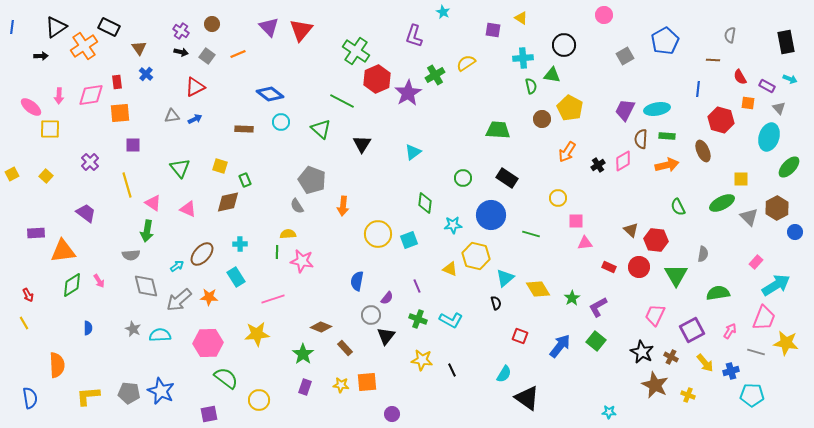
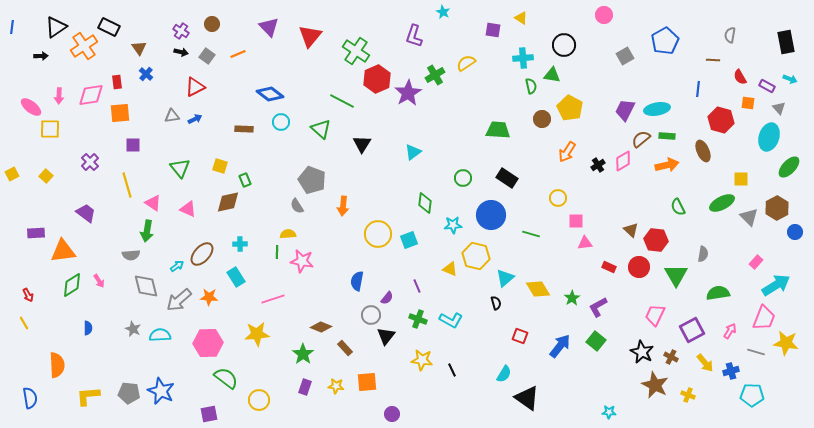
red triangle at (301, 30): moved 9 px right, 6 px down
brown semicircle at (641, 139): rotated 48 degrees clockwise
yellow star at (341, 385): moved 5 px left, 1 px down
